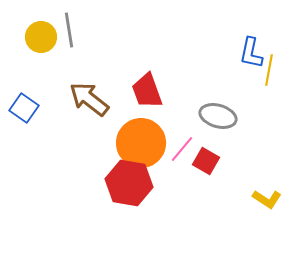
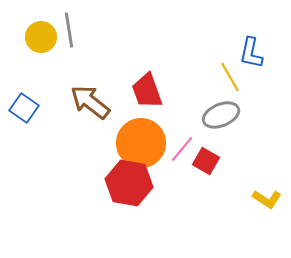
yellow line: moved 39 px left, 7 px down; rotated 40 degrees counterclockwise
brown arrow: moved 1 px right, 3 px down
gray ellipse: moved 3 px right, 1 px up; rotated 39 degrees counterclockwise
